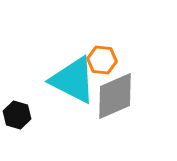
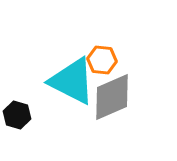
cyan triangle: moved 1 px left, 1 px down
gray diamond: moved 3 px left, 1 px down
